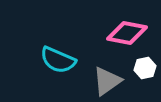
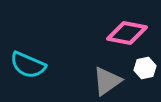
cyan semicircle: moved 30 px left, 5 px down
